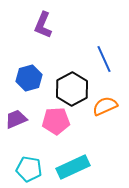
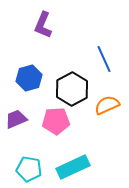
orange semicircle: moved 2 px right, 1 px up
